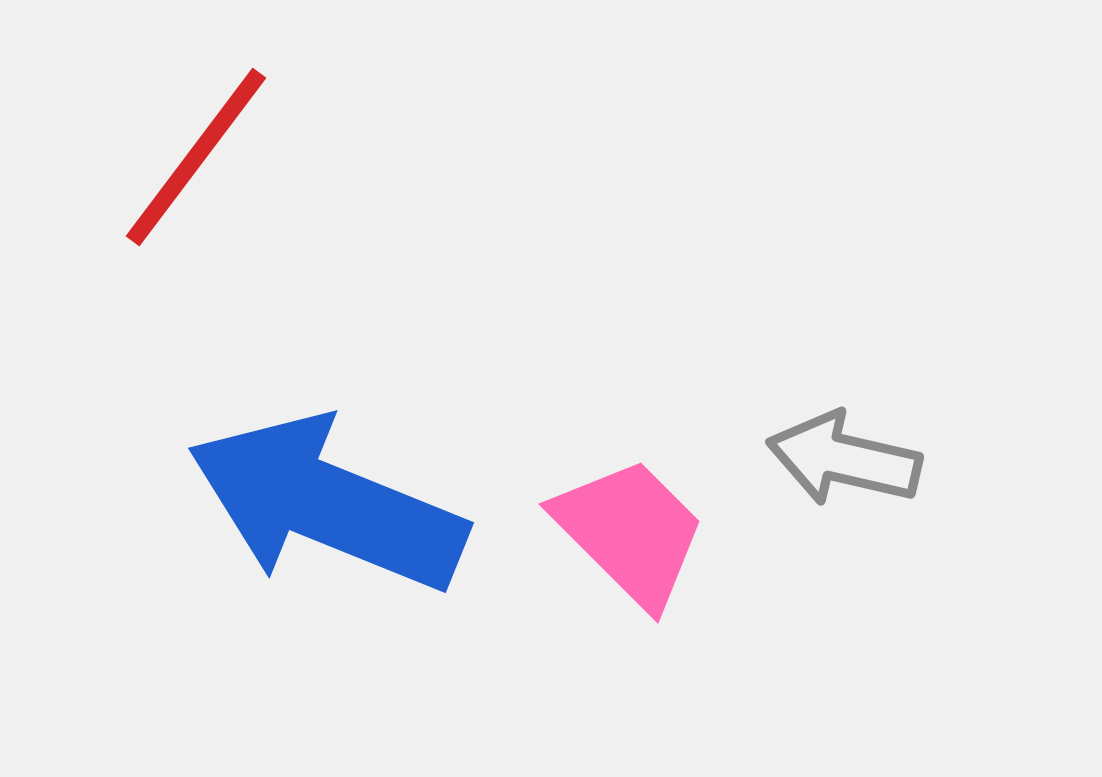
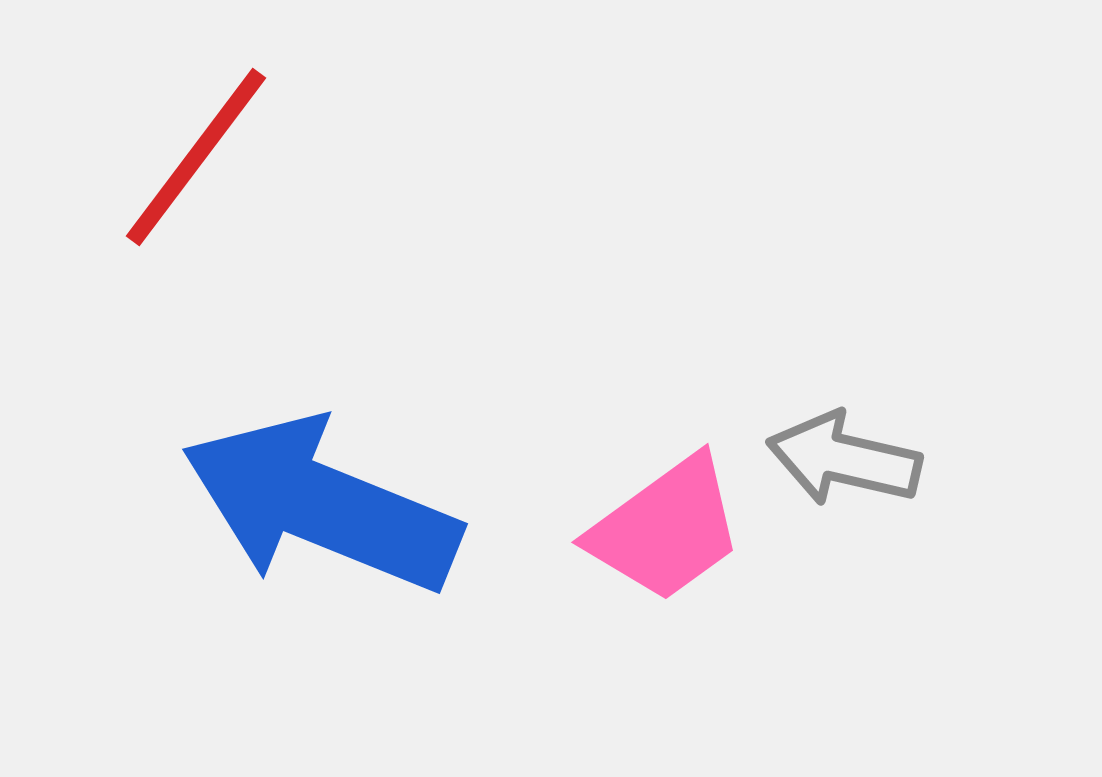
blue arrow: moved 6 px left, 1 px down
pink trapezoid: moved 36 px right, 3 px up; rotated 99 degrees clockwise
